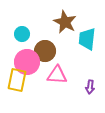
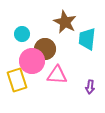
brown circle: moved 2 px up
pink circle: moved 5 px right, 1 px up
yellow rectangle: rotated 30 degrees counterclockwise
